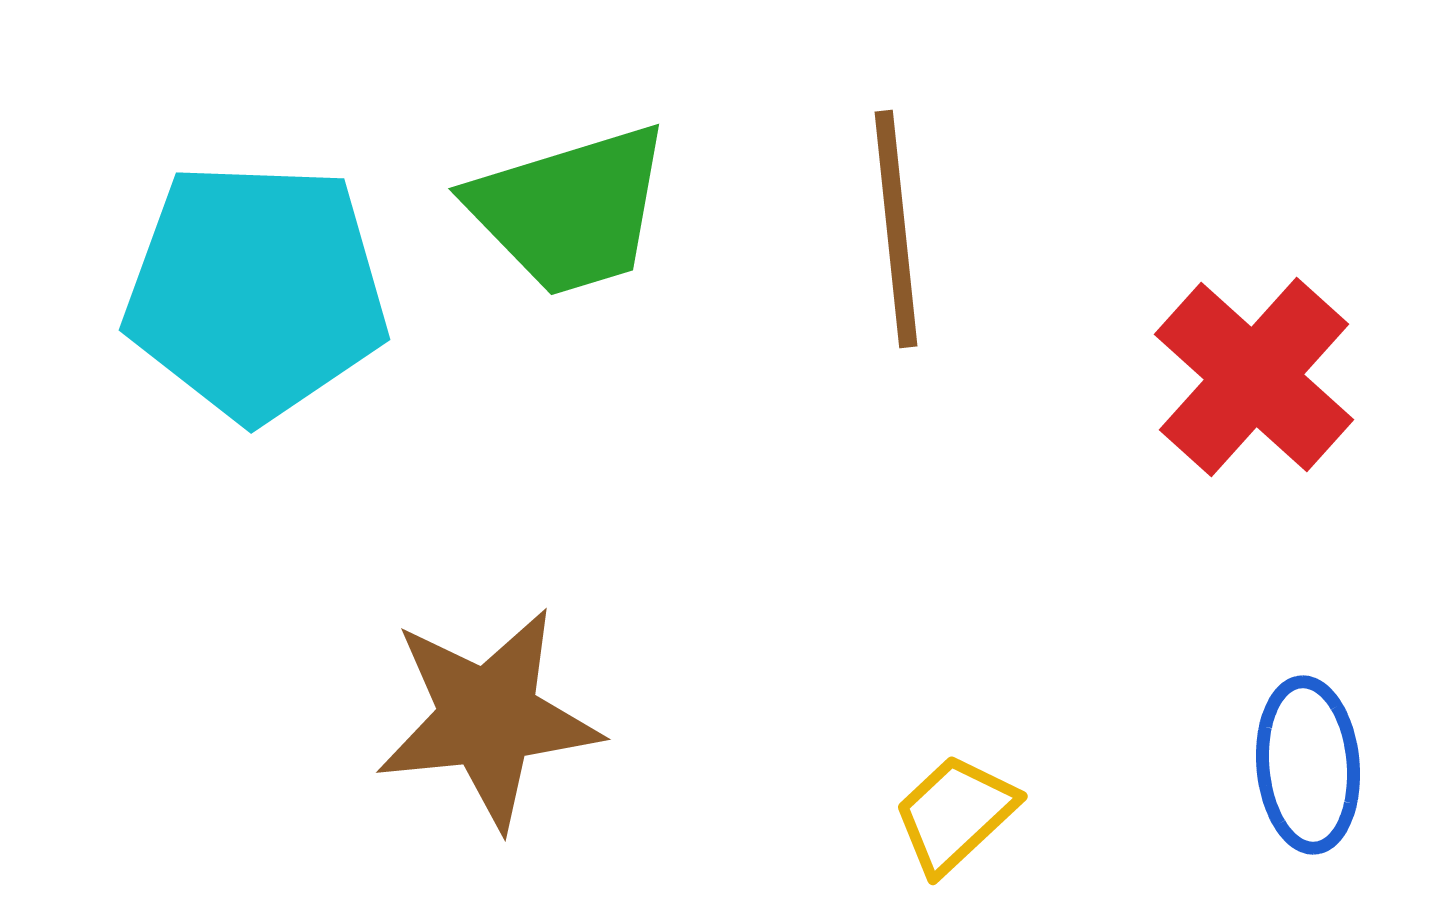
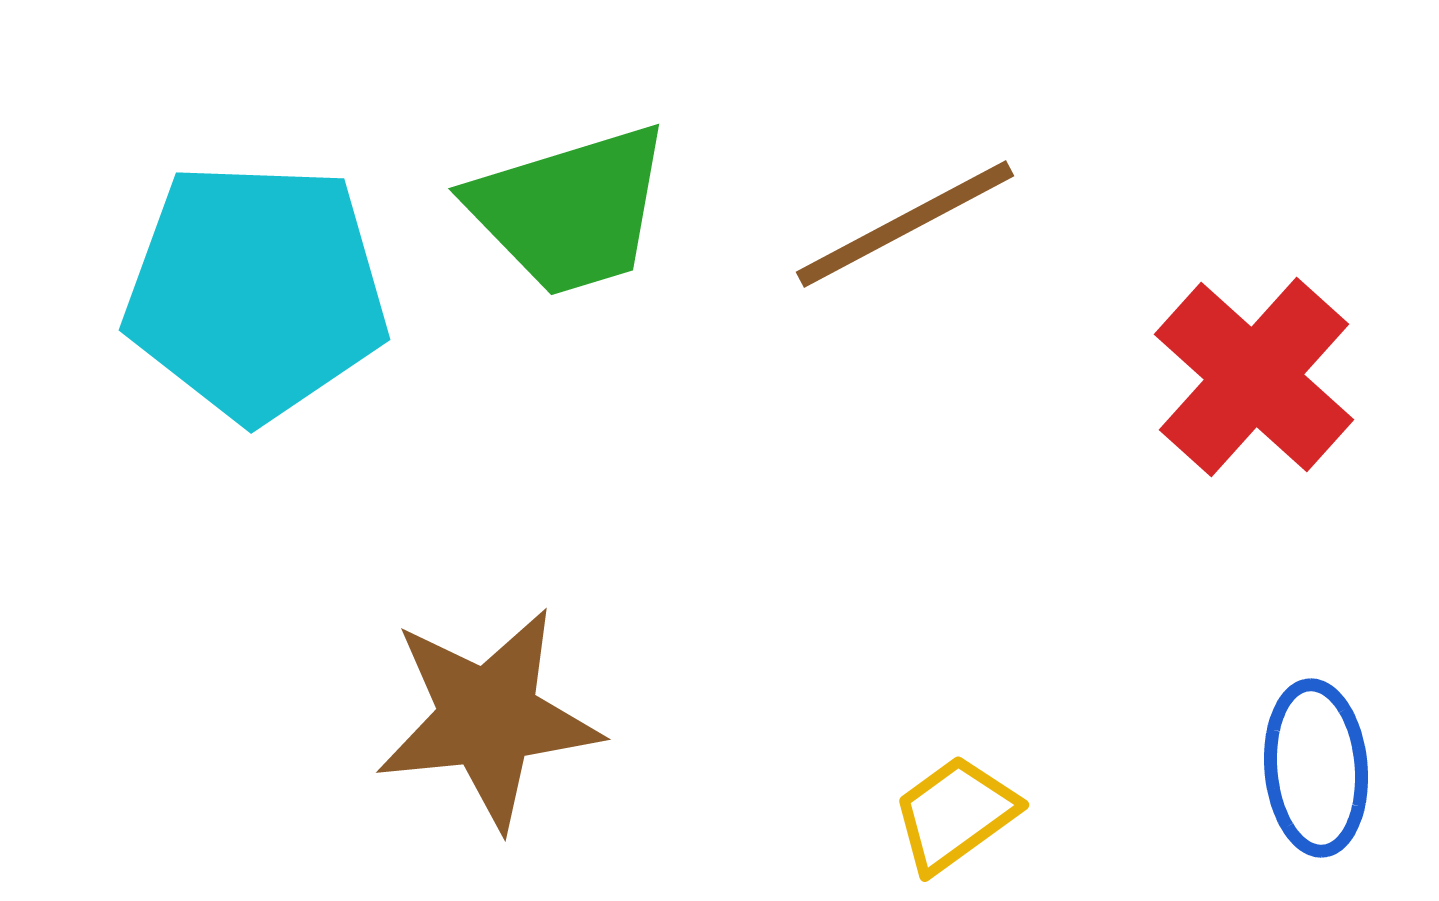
brown line: moved 9 px right, 5 px up; rotated 68 degrees clockwise
blue ellipse: moved 8 px right, 3 px down
yellow trapezoid: rotated 7 degrees clockwise
